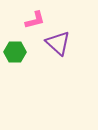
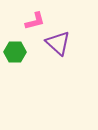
pink L-shape: moved 1 px down
